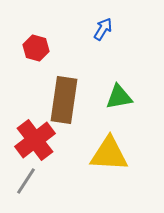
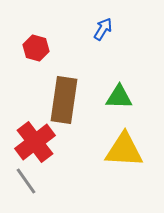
green triangle: rotated 12 degrees clockwise
red cross: moved 2 px down
yellow triangle: moved 15 px right, 4 px up
gray line: rotated 68 degrees counterclockwise
